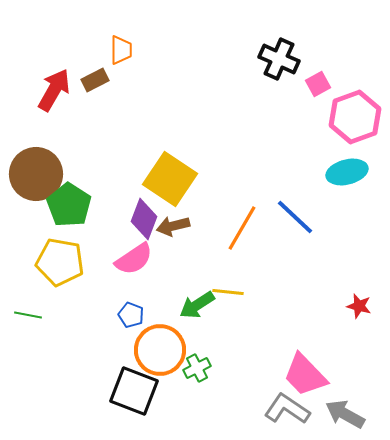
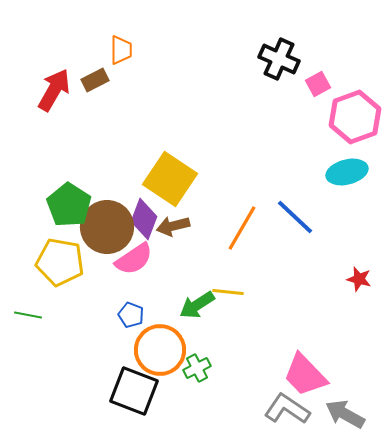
brown circle: moved 71 px right, 53 px down
red star: moved 27 px up
